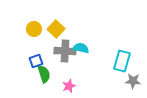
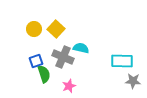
gray cross: moved 2 px left, 6 px down; rotated 20 degrees clockwise
cyan rectangle: rotated 75 degrees clockwise
